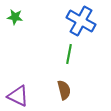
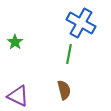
green star: moved 25 px down; rotated 28 degrees clockwise
blue cross: moved 2 px down
